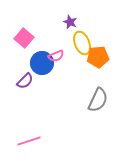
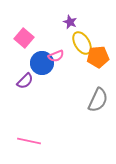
yellow ellipse: rotated 10 degrees counterclockwise
pink line: rotated 30 degrees clockwise
